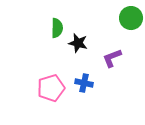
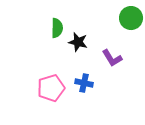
black star: moved 1 px up
purple L-shape: rotated 100 degrees counterclockwise
